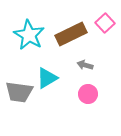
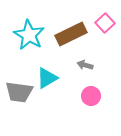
pink circle: moved 3 px right, 2 px down
